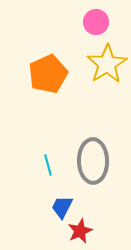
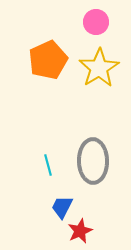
yellow star: moved 8 px left, 4 px down
orange pentagon: moved 14 px up
